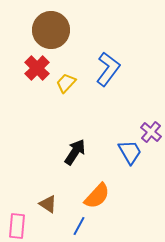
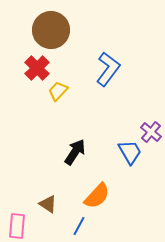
yellow trapezoid: moved 8 px left, 8 px down
